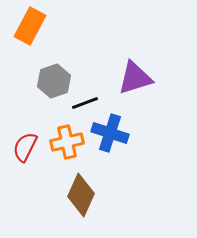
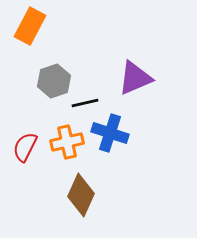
purple triangle: rotated 6 degrees counterclockwise
black line: rotated 8 degrees clockwise
